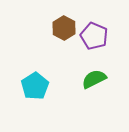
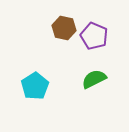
brown hexagon: rotated 15 degrees counterclockwise
